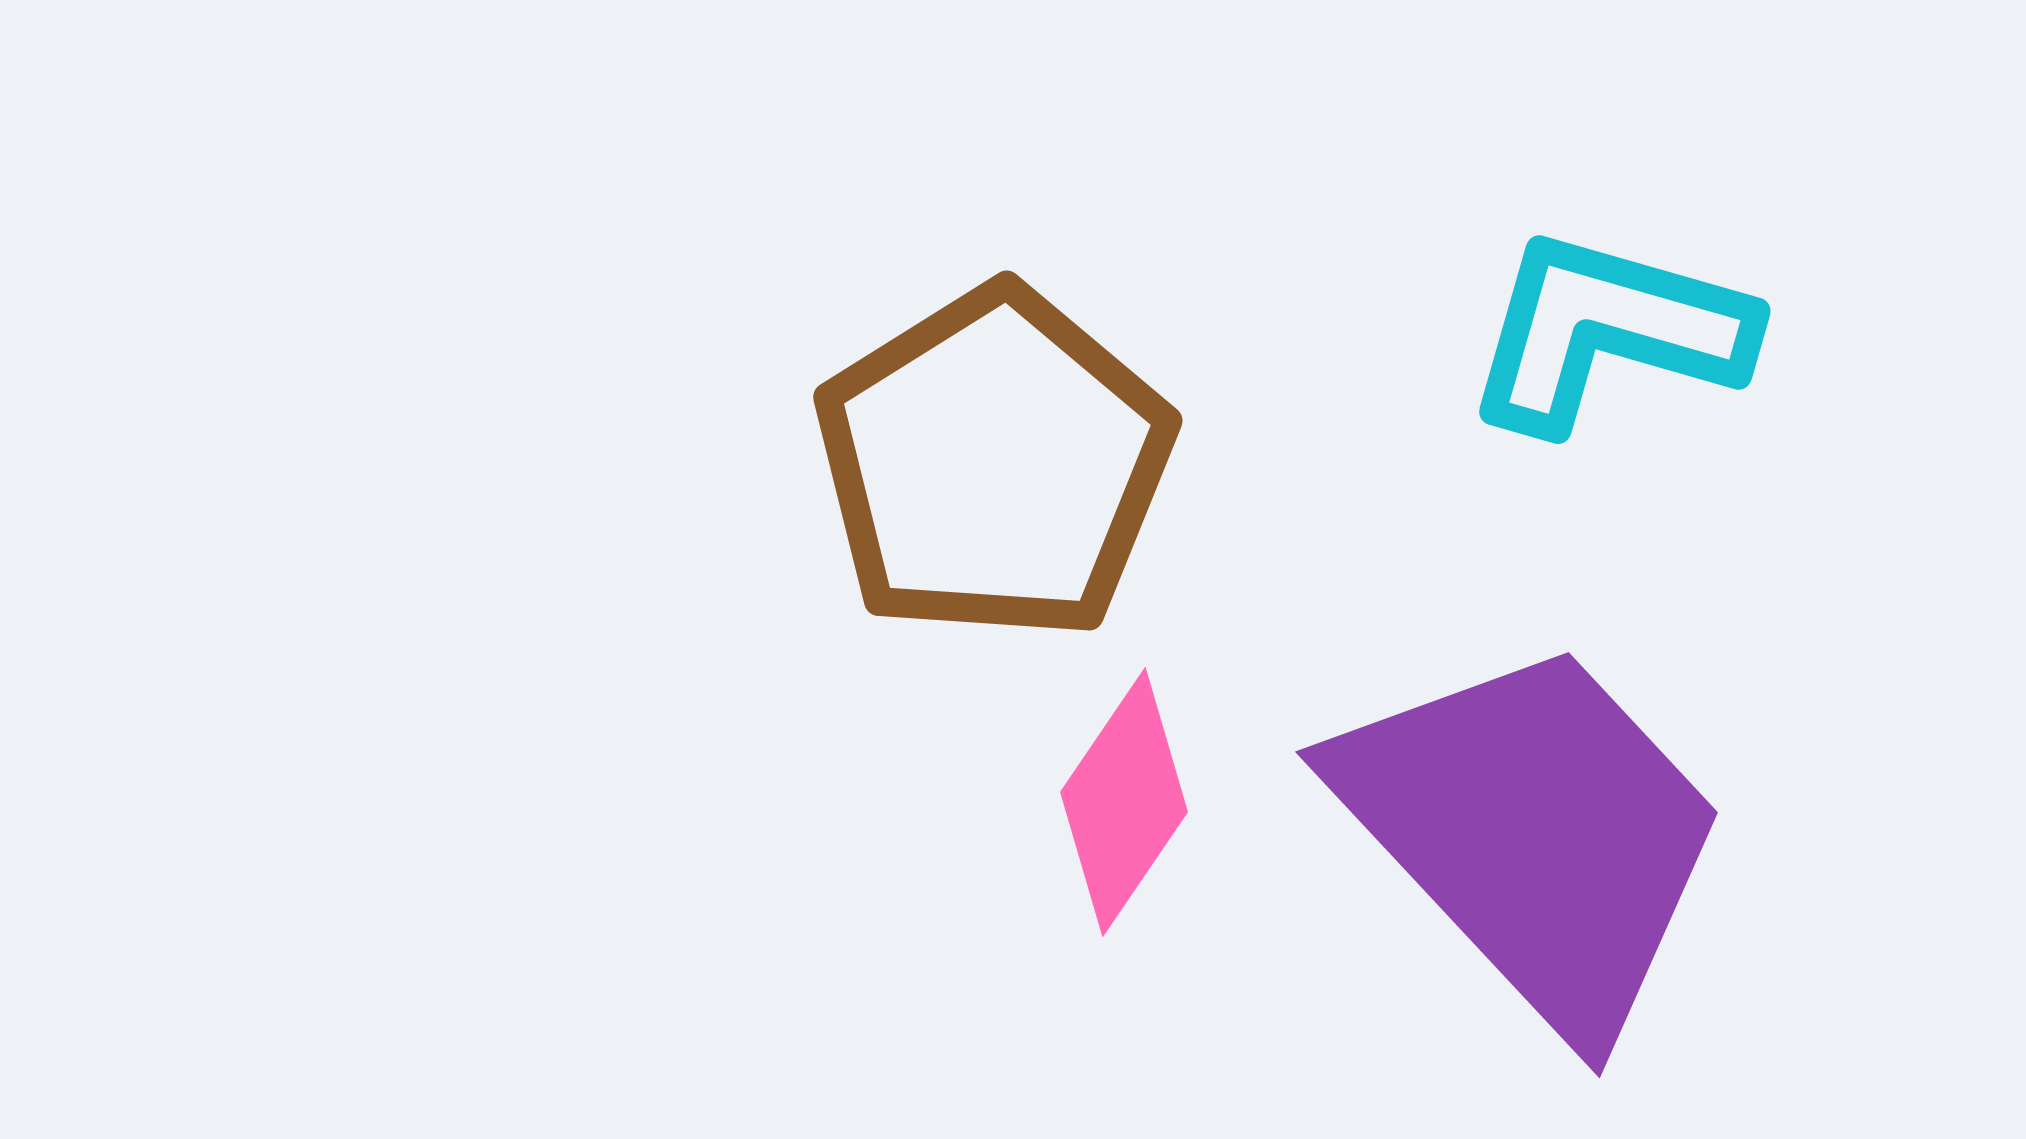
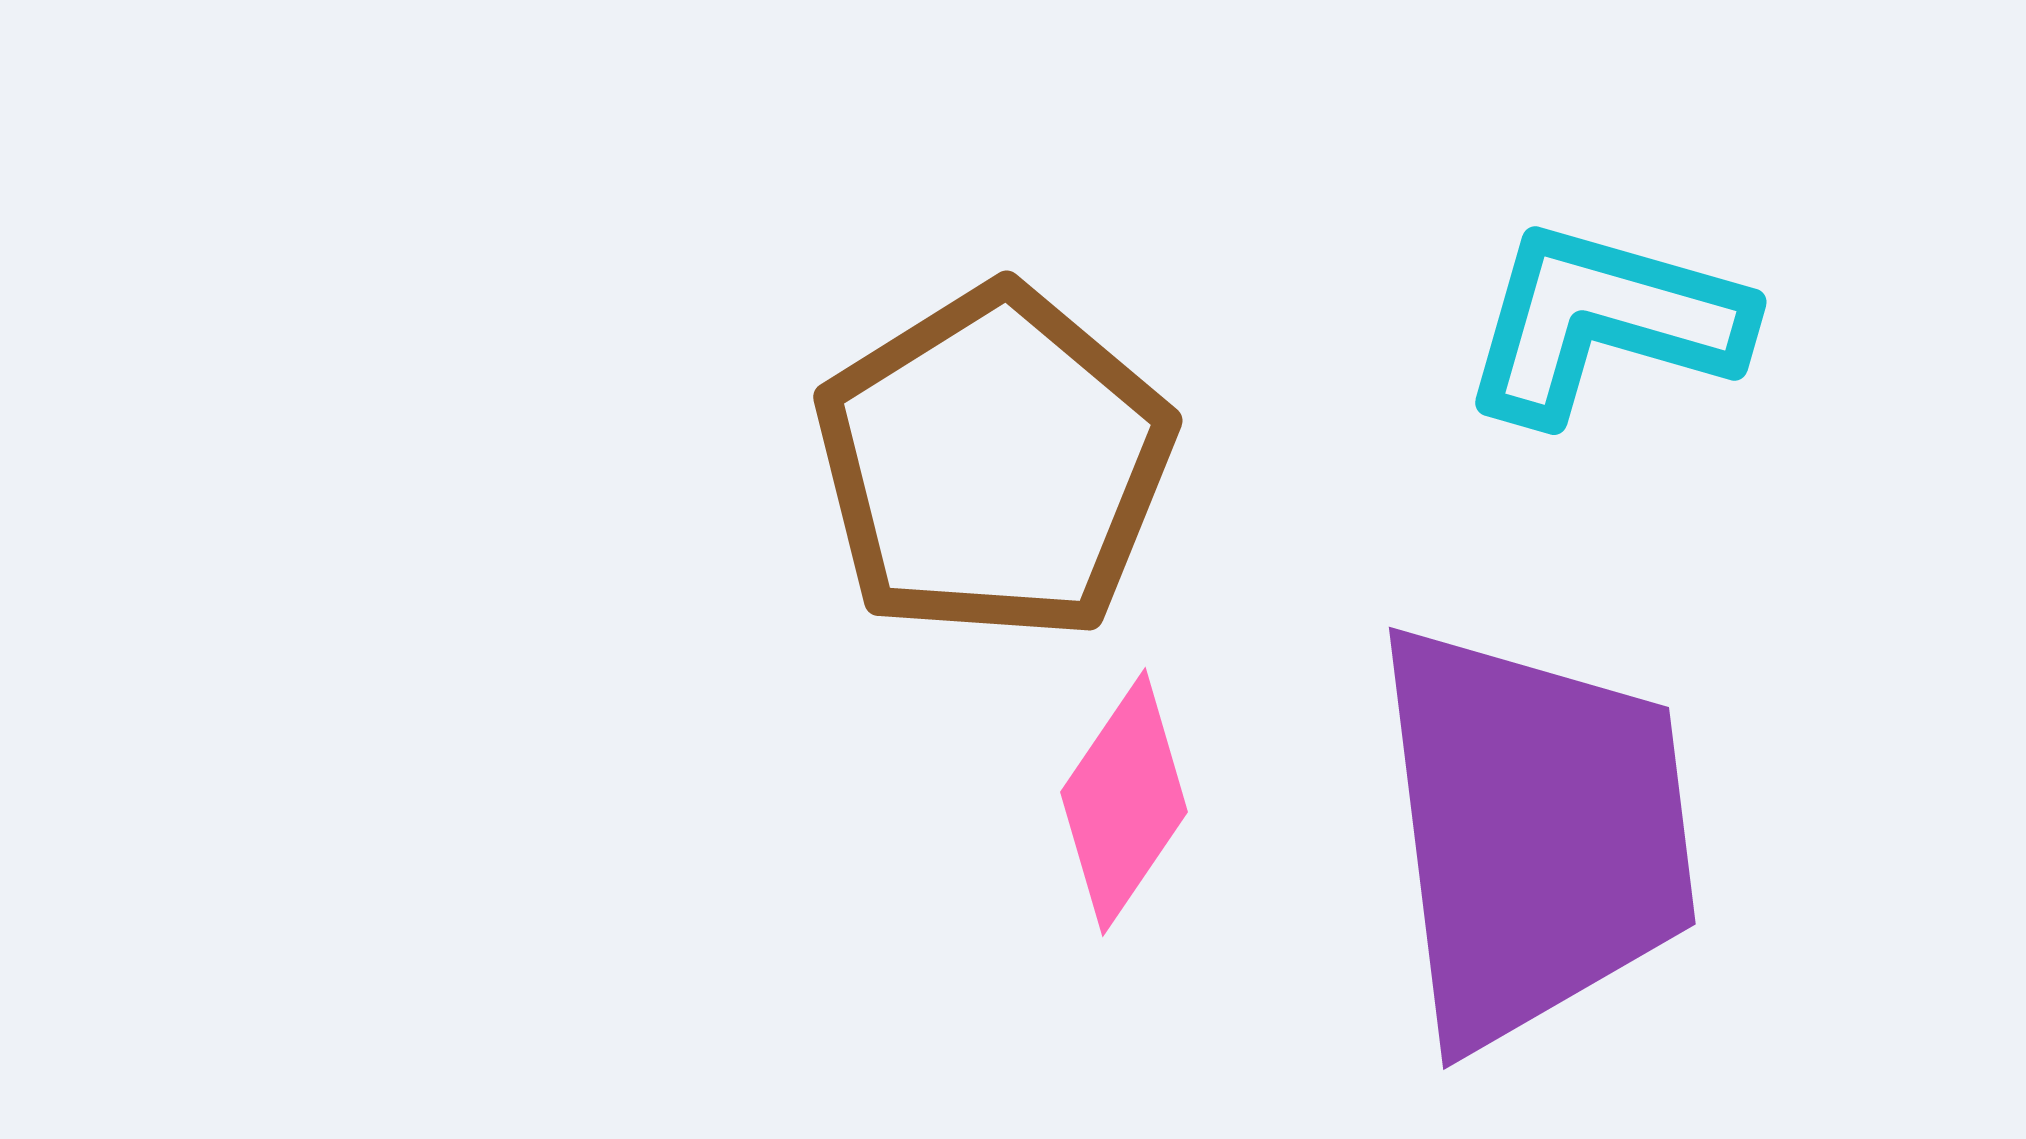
cyan L-shape: moved 4 px left, 9 px up
purple trapezoid: rotated 36 degrees clockwise
